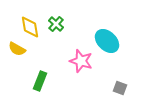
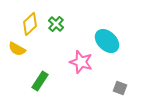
yellow diamond: moved 3 px up; rotated 55 degrees clockwise
pink star: moved 1 px down
green rectangle: rotated 12 degrees clockwise
